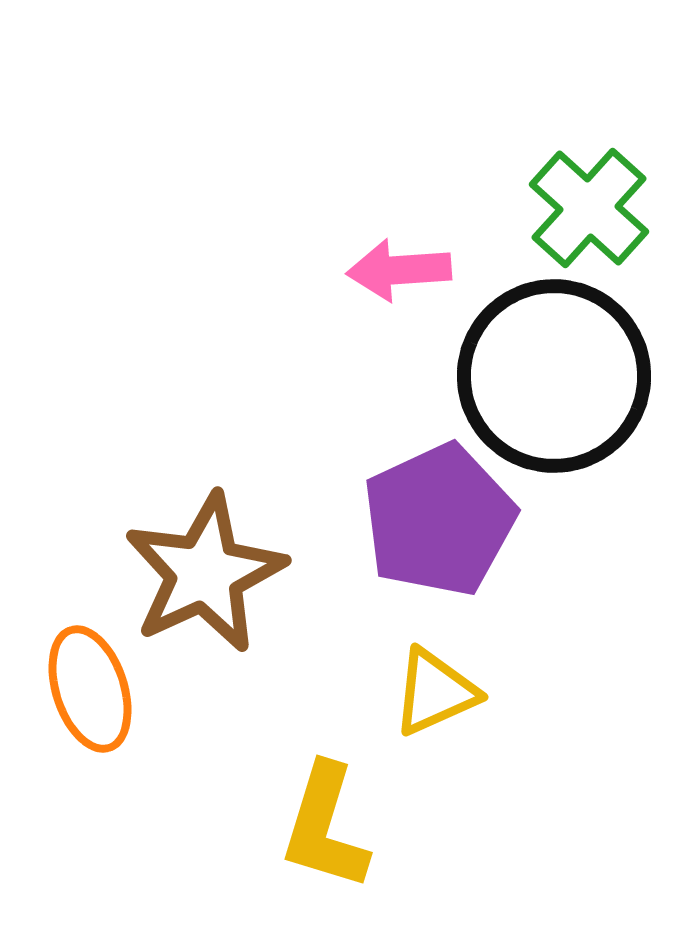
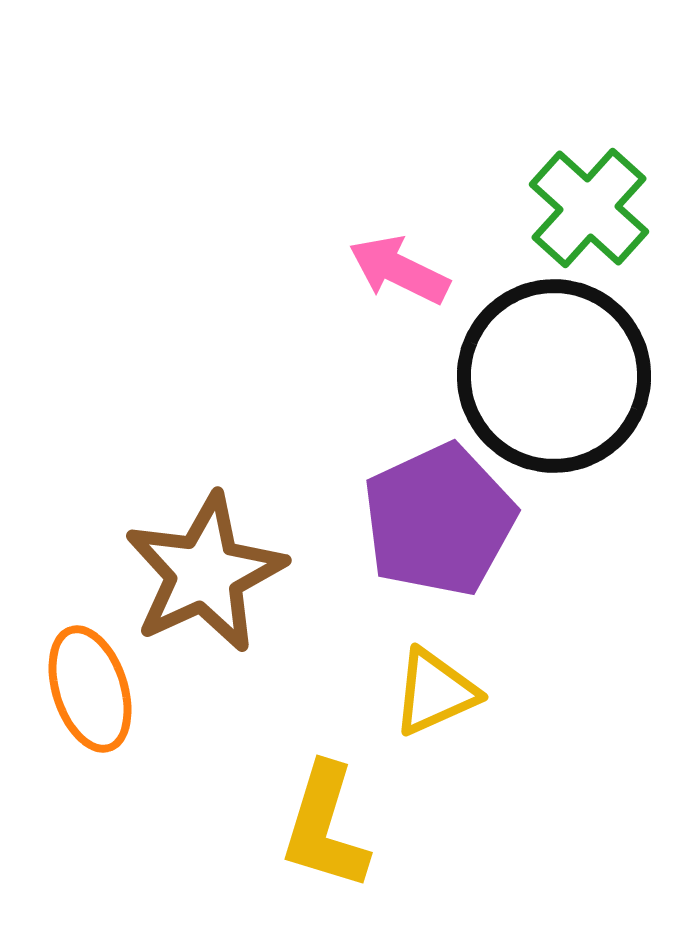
pink arrow: rotated 30 degrees clockwise
